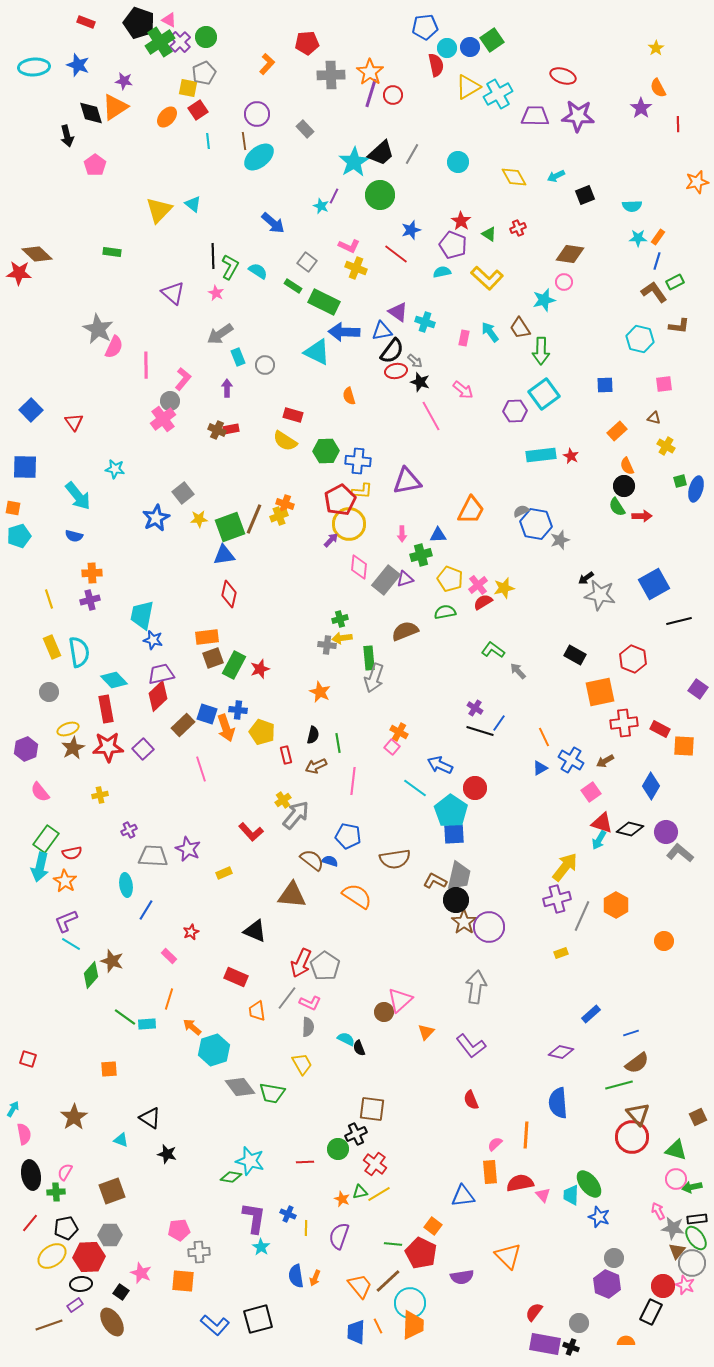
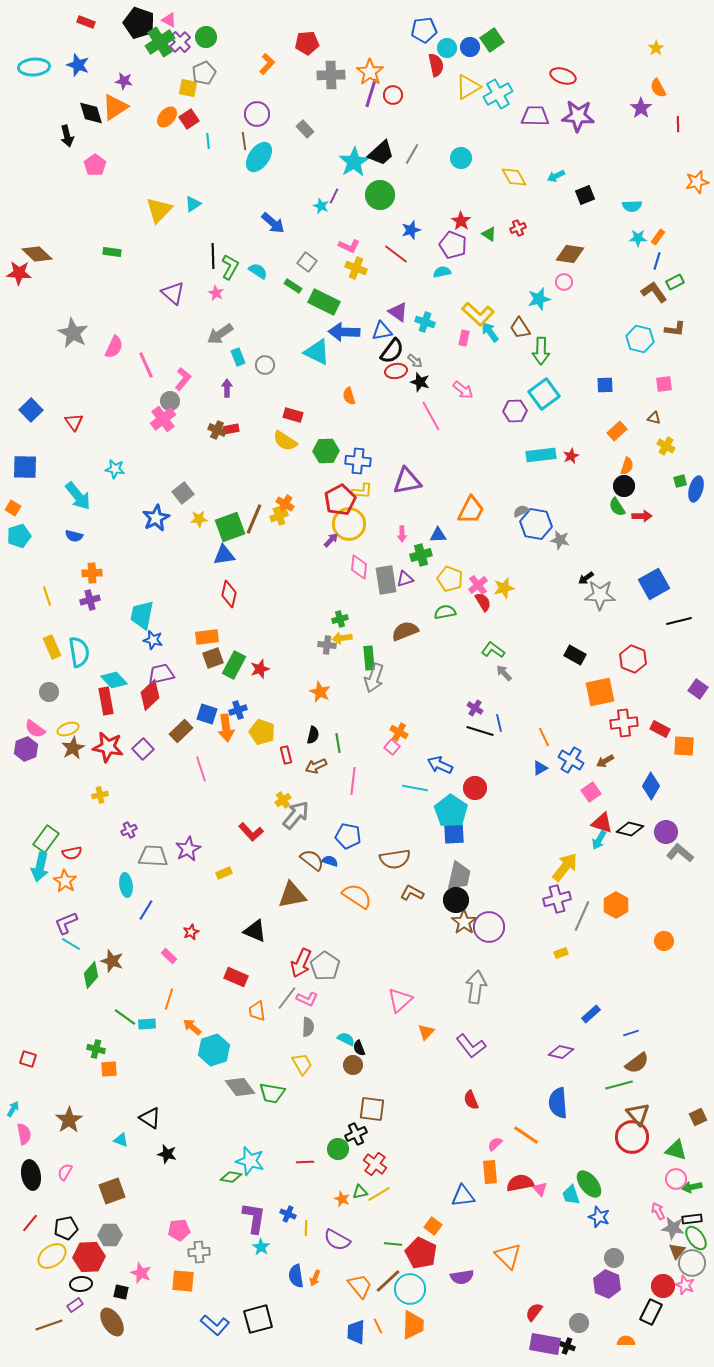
blue pentagon at (425, 27): moved 1 px left, 3 px down
red square at (198, 110): moved 9 px left, 9 px down
cyan ellipse at (259, 157): rotated 16 degrees counterclockwise
cyan circle at (458, 162): moved 3 px right, 4 px up
cyan triangle at (193, 204): rotated 48 degrees clockwise
yellow L-shape at (487, 278): moved 9 px left, 36 px down
cyan star at (544, 300): moved 5 px left, 1 px up
brown L-shape at (679, 326): moved 4 px left, 3 px down
gray star at (98, 329): moved 25 px left, 4 px down
pink line at (146, 365): rotated 24 degrees counterclockwise
red star at (571, 456): rotated 21 degrees clockwise
orange semicircle at (627, 466): rotated 138 degrees counterclockwise
orange cross at (285, 504): rotated 12 degrees clockwise
orange square at (13, 508): rotated 21 degrees clockwise
gray star at (560, 540): rotated 30 degrees clockwise
gray rectangle at (386, 580): rotated 48 degrees counterclockwise
gray star at (600, 595): rotated 8 degrees counterclockwise
yellow line at (49, 599): moved 2 px left, 3 px up
red semicircle at (483, 602): rotated 90 degrees clockwise
gray arrow at (518, 671): moved 14 px left, 2 px down
red diamond at (158, 696): moved 8 px left, 1 px up
red rectangle at (106, 709): moved 8 px up
blue cross at (238, 710): rotated 24 degrees counterclockwise
blue line at (499, 723): rotated 48 degrees counterclockwise
brown rectangle at (183, 725): moved 2 px left, 6 px down
orange arrow at (226, 728): rotated 12 degrees clockwise
red star at (108, 747): rotated 12 degrees clockwise
cyan line at (415, 788): rotated 25 degrees counterclockwise
pink semicircle at (40, 792): moved 5 px left, 63 px up; rotated 15 degrees counterclockwise
purple star at (188, 849): rotated 20 degrees clockwise
brown L-shape at (435, 881): moved 23 px left, 12 px down
brown triangle at (292, 895): rotated 16 degrees counterclockwise
purple L-shape at (66, 921): moved 2 px down
pink L-shape at (310, 1003): moved 3 px left, 4 px up
brown circle at (384, 1012): moved 31 px left, 53 px down
brown star at (74, 1117): moved 5 px left, 3 px down
orange line at (526, 1135): rotated 60 degrees counterclockwise
green cross at (56, 1192): moved 40 px right, 143 px up; rotated 18 degrees clockwise
pink triangle at (543, 1195): moved 3 px left, 6 px up
cyan trapezoid at (571, 1195): rotated 20 degrees counterclockwise
black rectangle at (697, 1219): moved 5 px left
purple semicircle at (339, 1236): moved 2 px left, 4 px down; rotated 80 degrees counterclockwise
black square at (121, 1292): rotated 21 degrees counterclockwise
cyan circle at (410, 1303): moved 14 px up
black cross at (571, 1347): moved 4 px left, 1 px up
